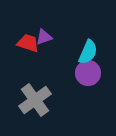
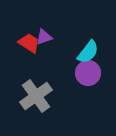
red trapezoid: moved 1 px right; rotated 15 degrees clockwise
cyan semicircle: rotated 15 degrees clockwise
gray cross: moved 1 px right, 4 px up
